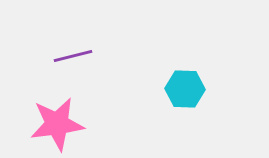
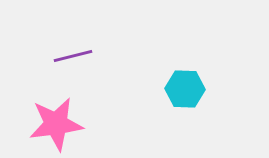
pink star: moved 1 px left
